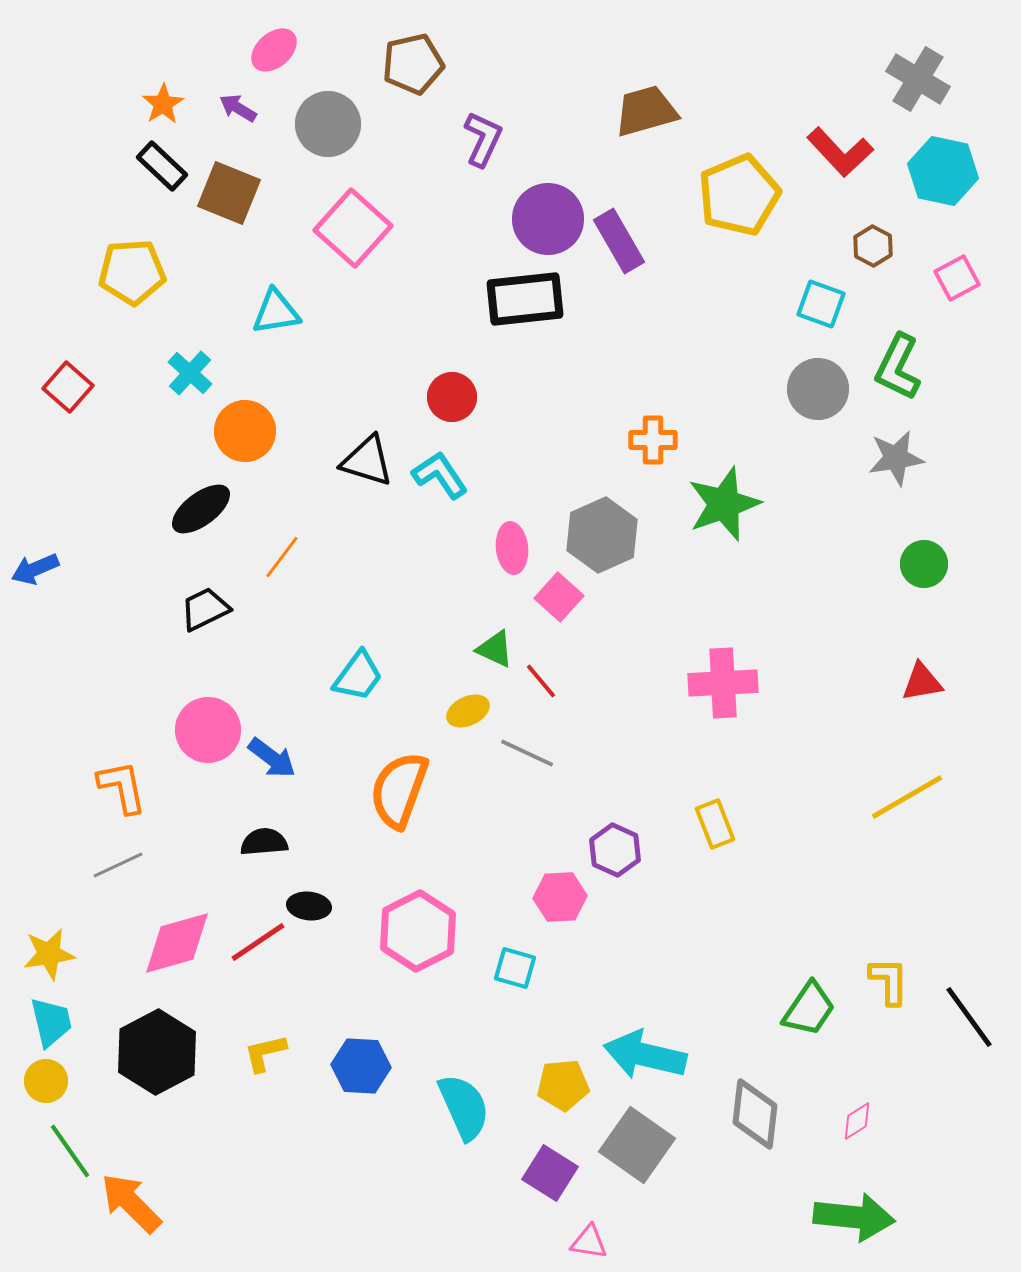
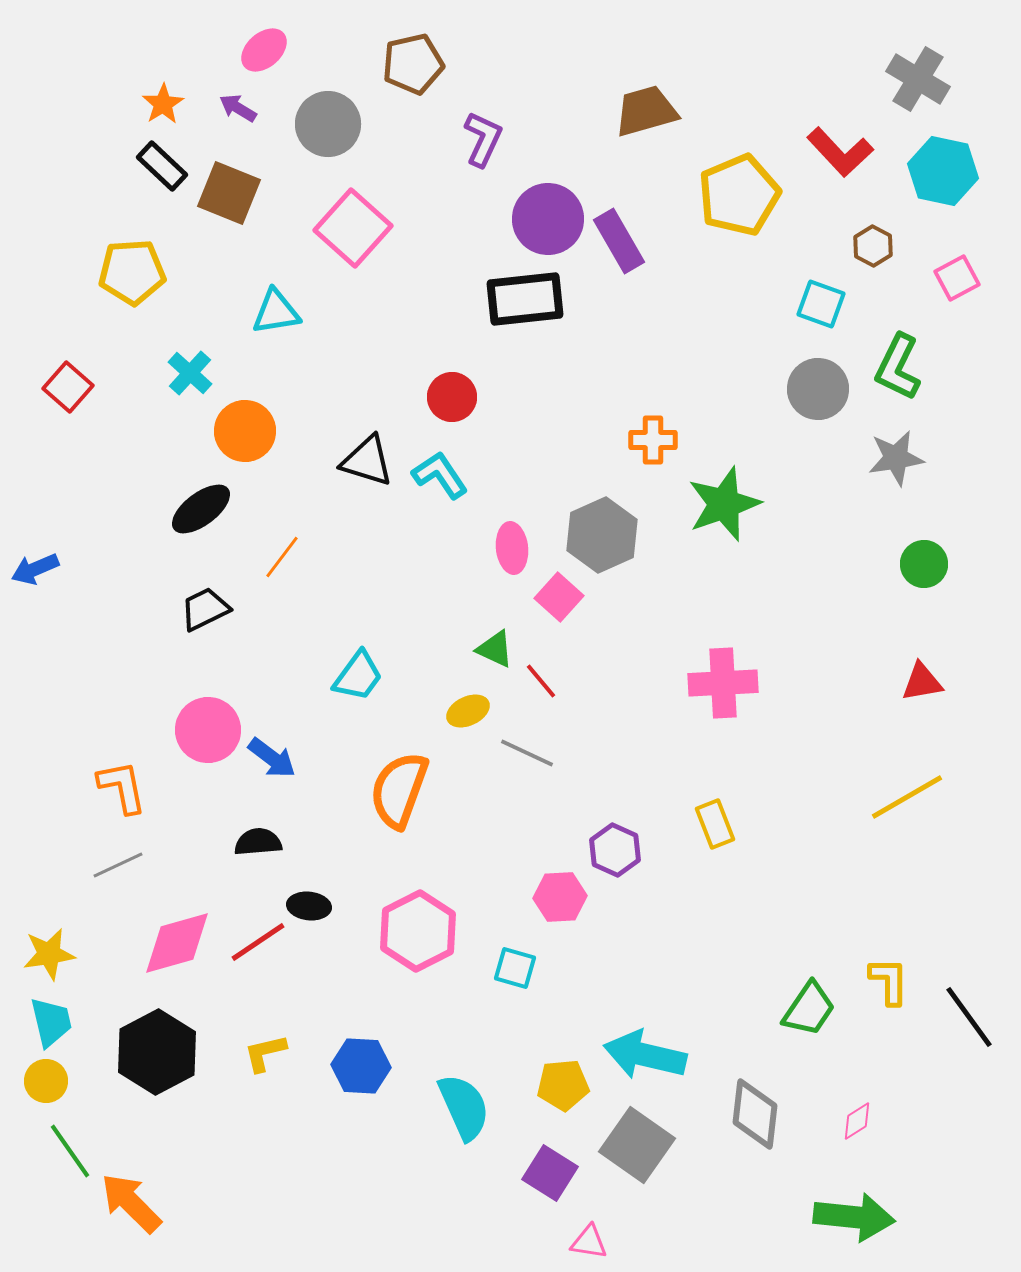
pink ellipse at (274, 50): moved 10 px left
black semicircle at (264, 842): moved 6 px left
